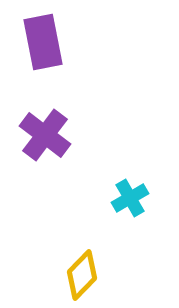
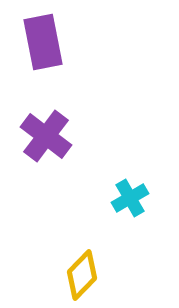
purple cross: moved 1 px right, 1 px down
